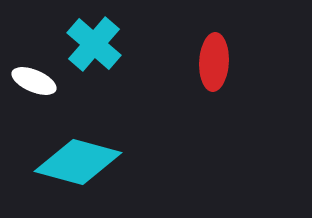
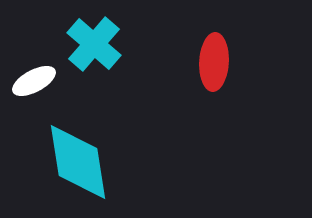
white ellipse: rotated 51 degrees counterclockwise
cyan diamond: rotated 66 degrees clockwise
